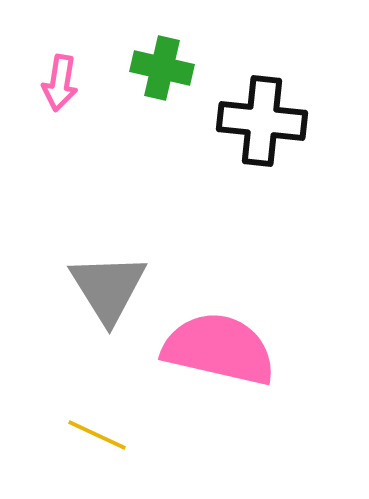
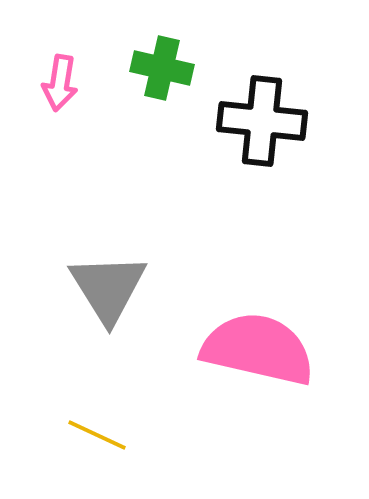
pink semicircle: moved 39 px right
